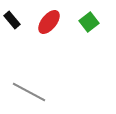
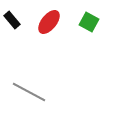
green square: rotated 24 degrees counterclockwise
